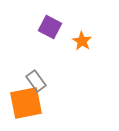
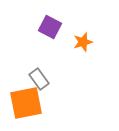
orange star: moved 1 px right, 1 px down; rotated 24 degrees clockwise
gray rectangle: moved 3 px right, 2 px up
